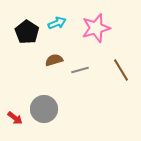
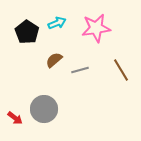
pink star: rotated 8 degrees clockwise
brown semicircle: rotated 24 degrees counterclockwise
